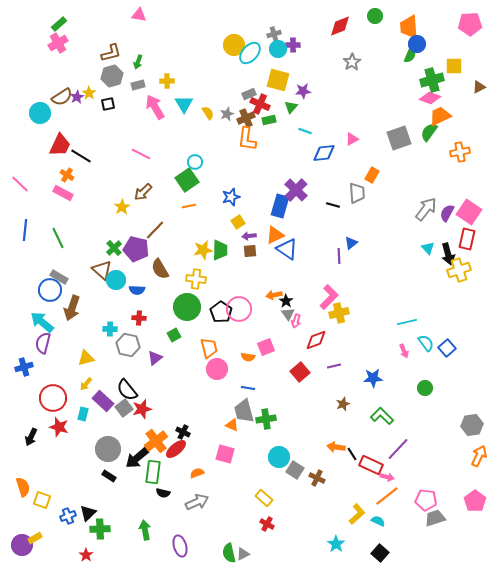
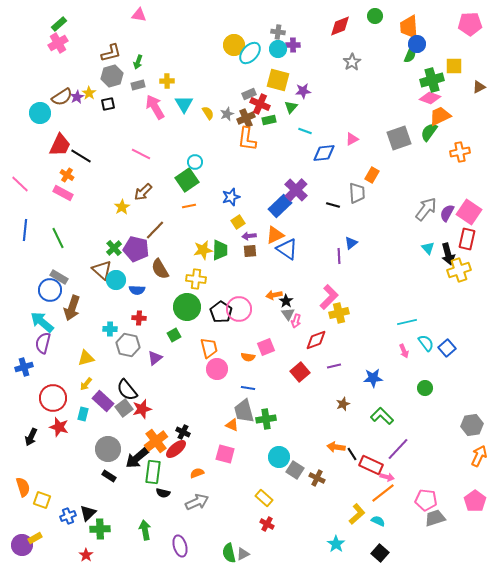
gray cross at (274, 34): moved 4 px right, 2 px up; rotated 24 degrees clockwise
blue rectangle at (280, 206): rotated 30 degrees clockwise
orange line at (387, 496): moved 4 px left, 3 px up
